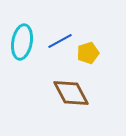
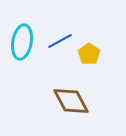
yellow pentagon: moved 1 px right, 1 px down; rotated 20 degrees counterclockwise
brown diamond: moved 8 px down
